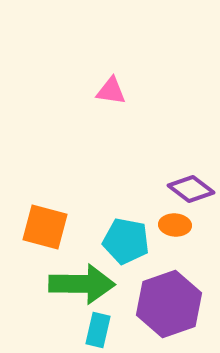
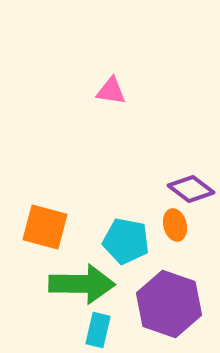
orange ellipse: rotated 72 degrees clockwise
purple hexagon: rotated 22 degrees counterclockwise
